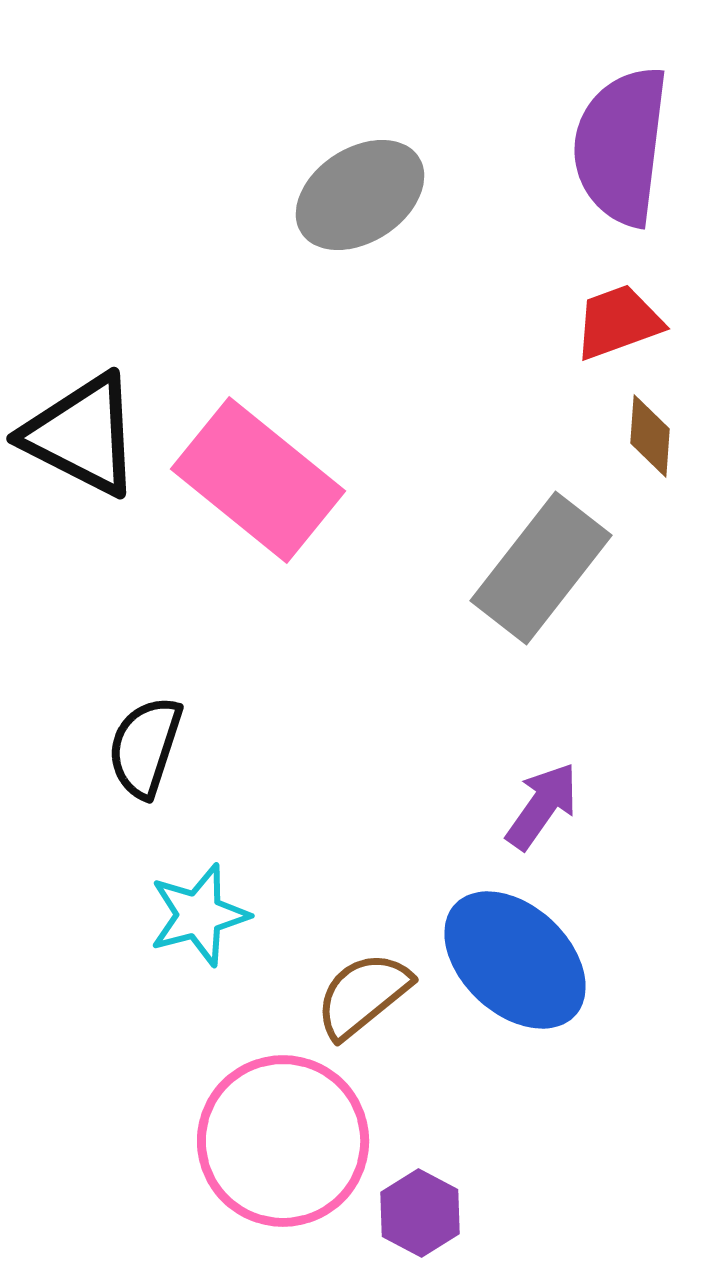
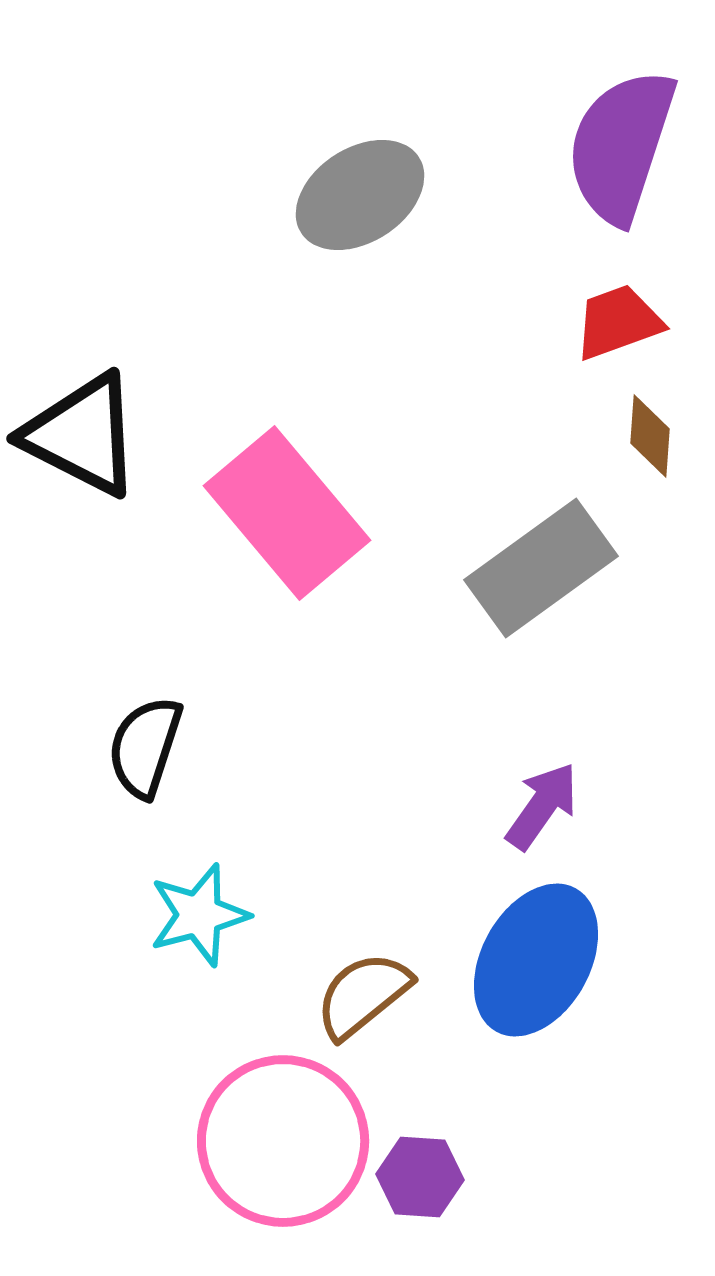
purple semicircle: rotated 11 degrees clockwise
pink rectangle: moved 29 px right, 33 px down; rotated 11 degrees clockwise
gray rectangle: rotated 16 degrees clockwise
blue ellipse: moved 21 px right; rotated 76 degrees clockwise
purple hexagon: moved 36 px up; rotated 24 degrees counterclockwise
